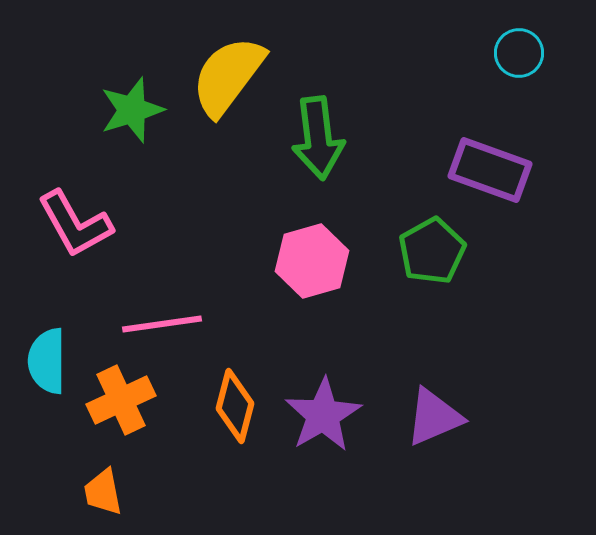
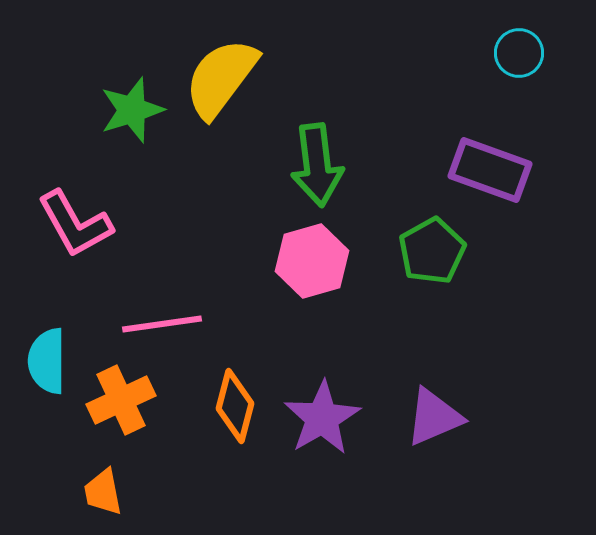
yellow semicircle: moved 7 px left, 2 px down
green arrow: moved 1 px left, 27 px down
purple star: moved 1 px left, 3 px down
